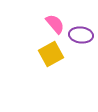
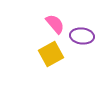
purple ellipse: moved 1 px right, 1 px down
